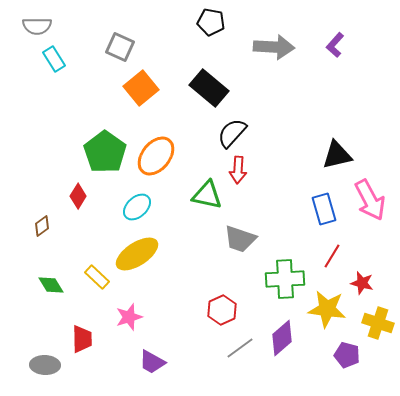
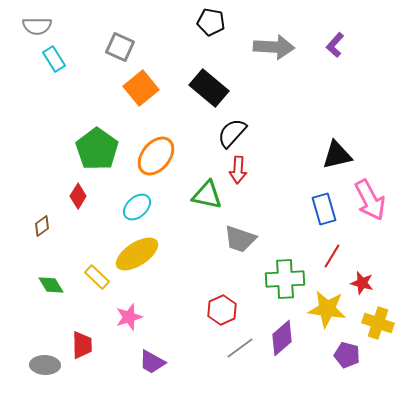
green pentagon: moved 8 px left, 3 px up
red trapezoid: moved 6 px down
